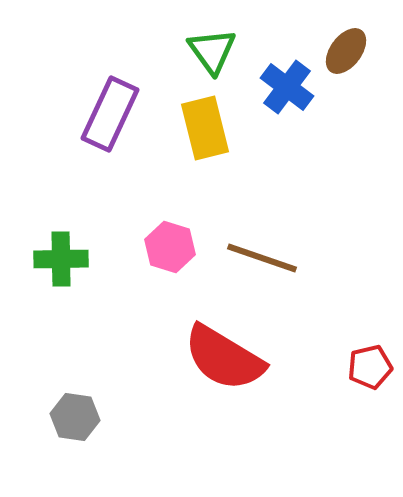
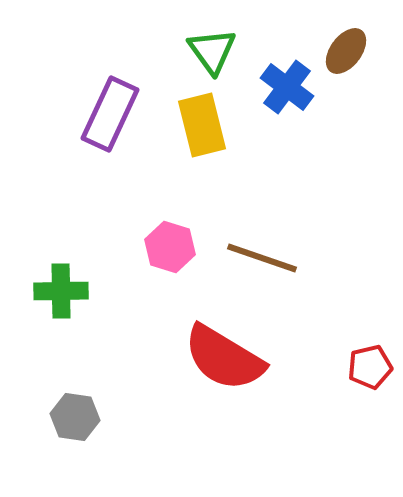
yellow rectangle: moved 3 px left, 3 px up
green cross: moved 32 px down
